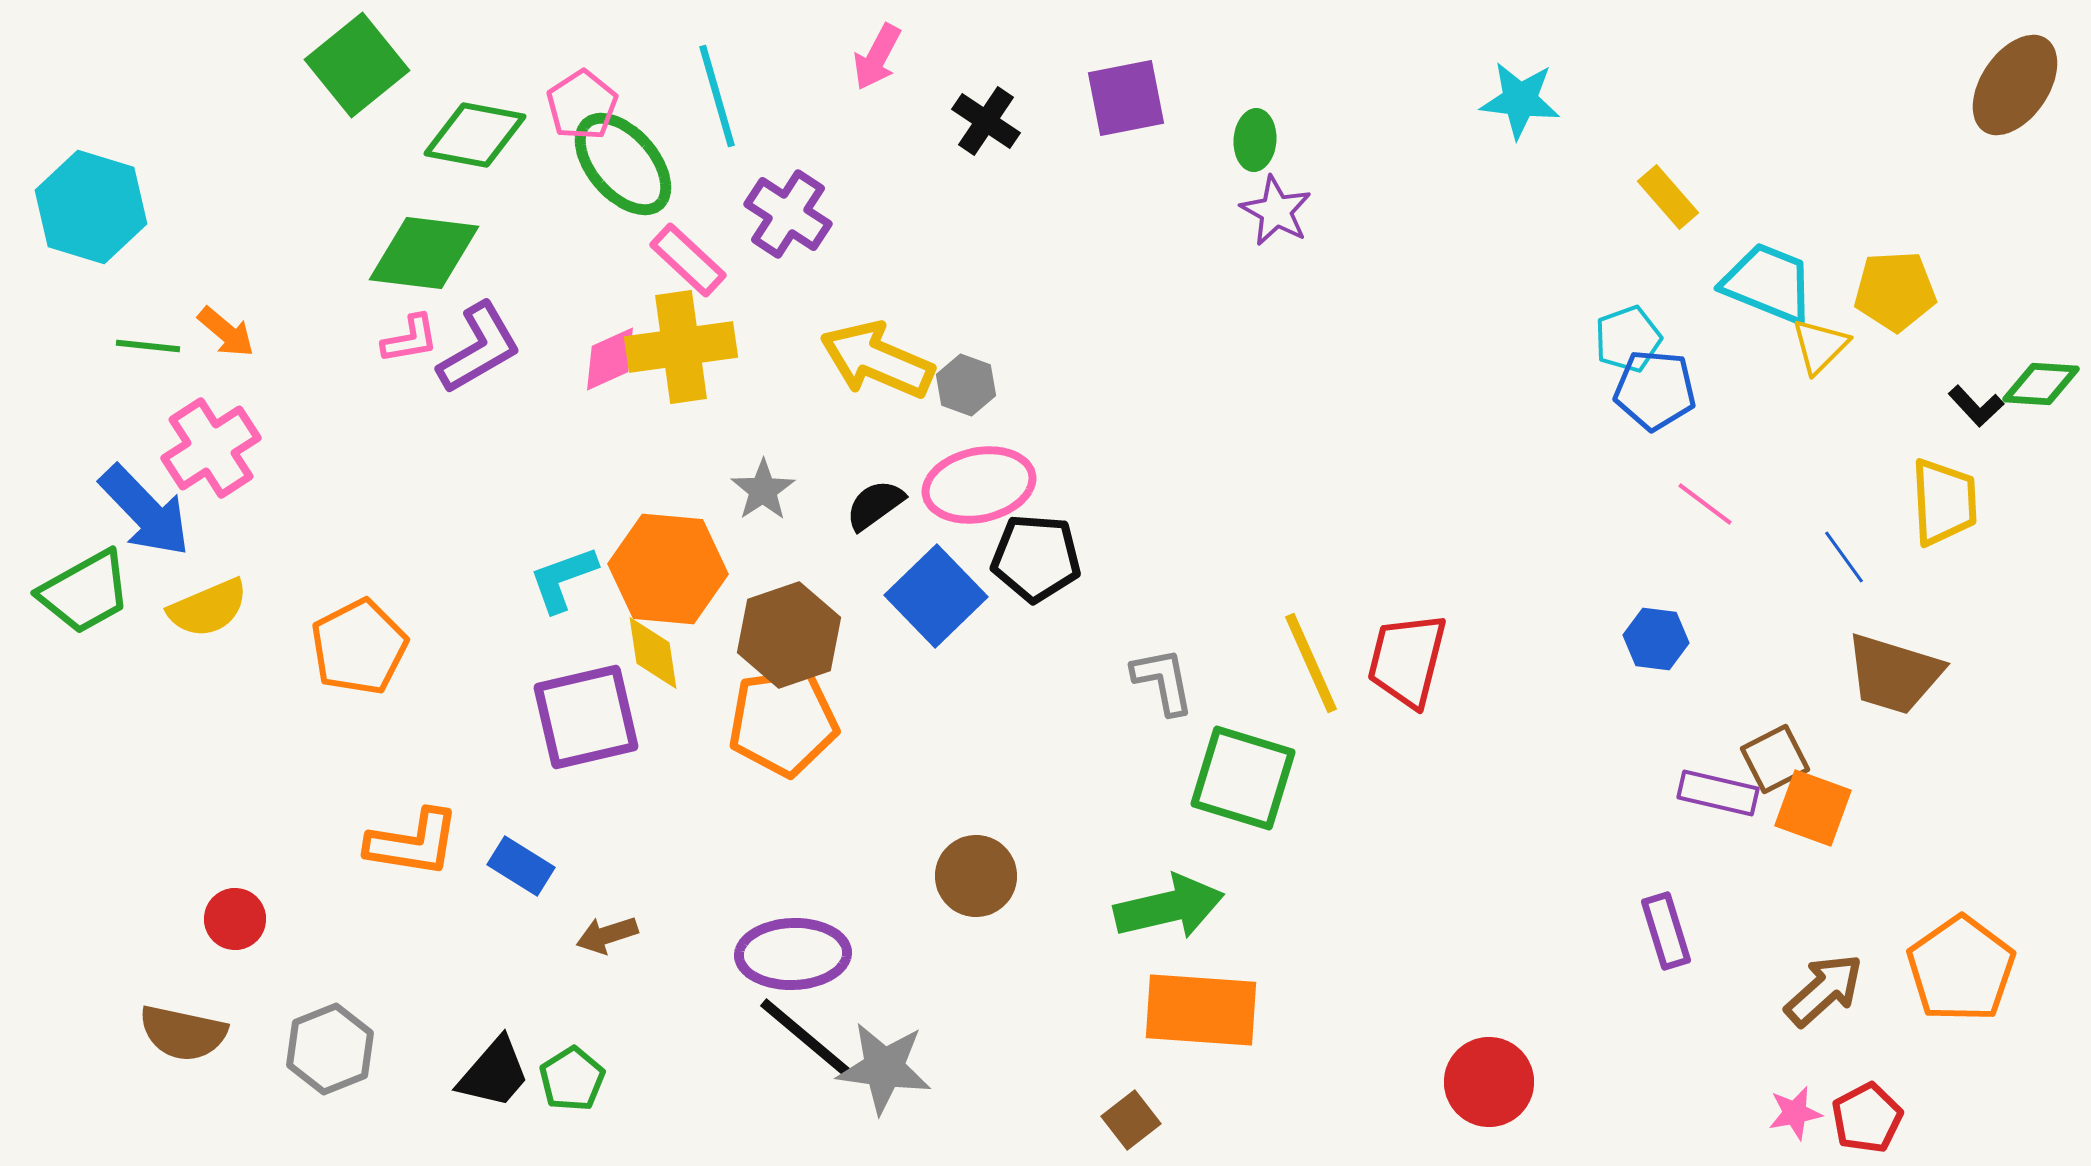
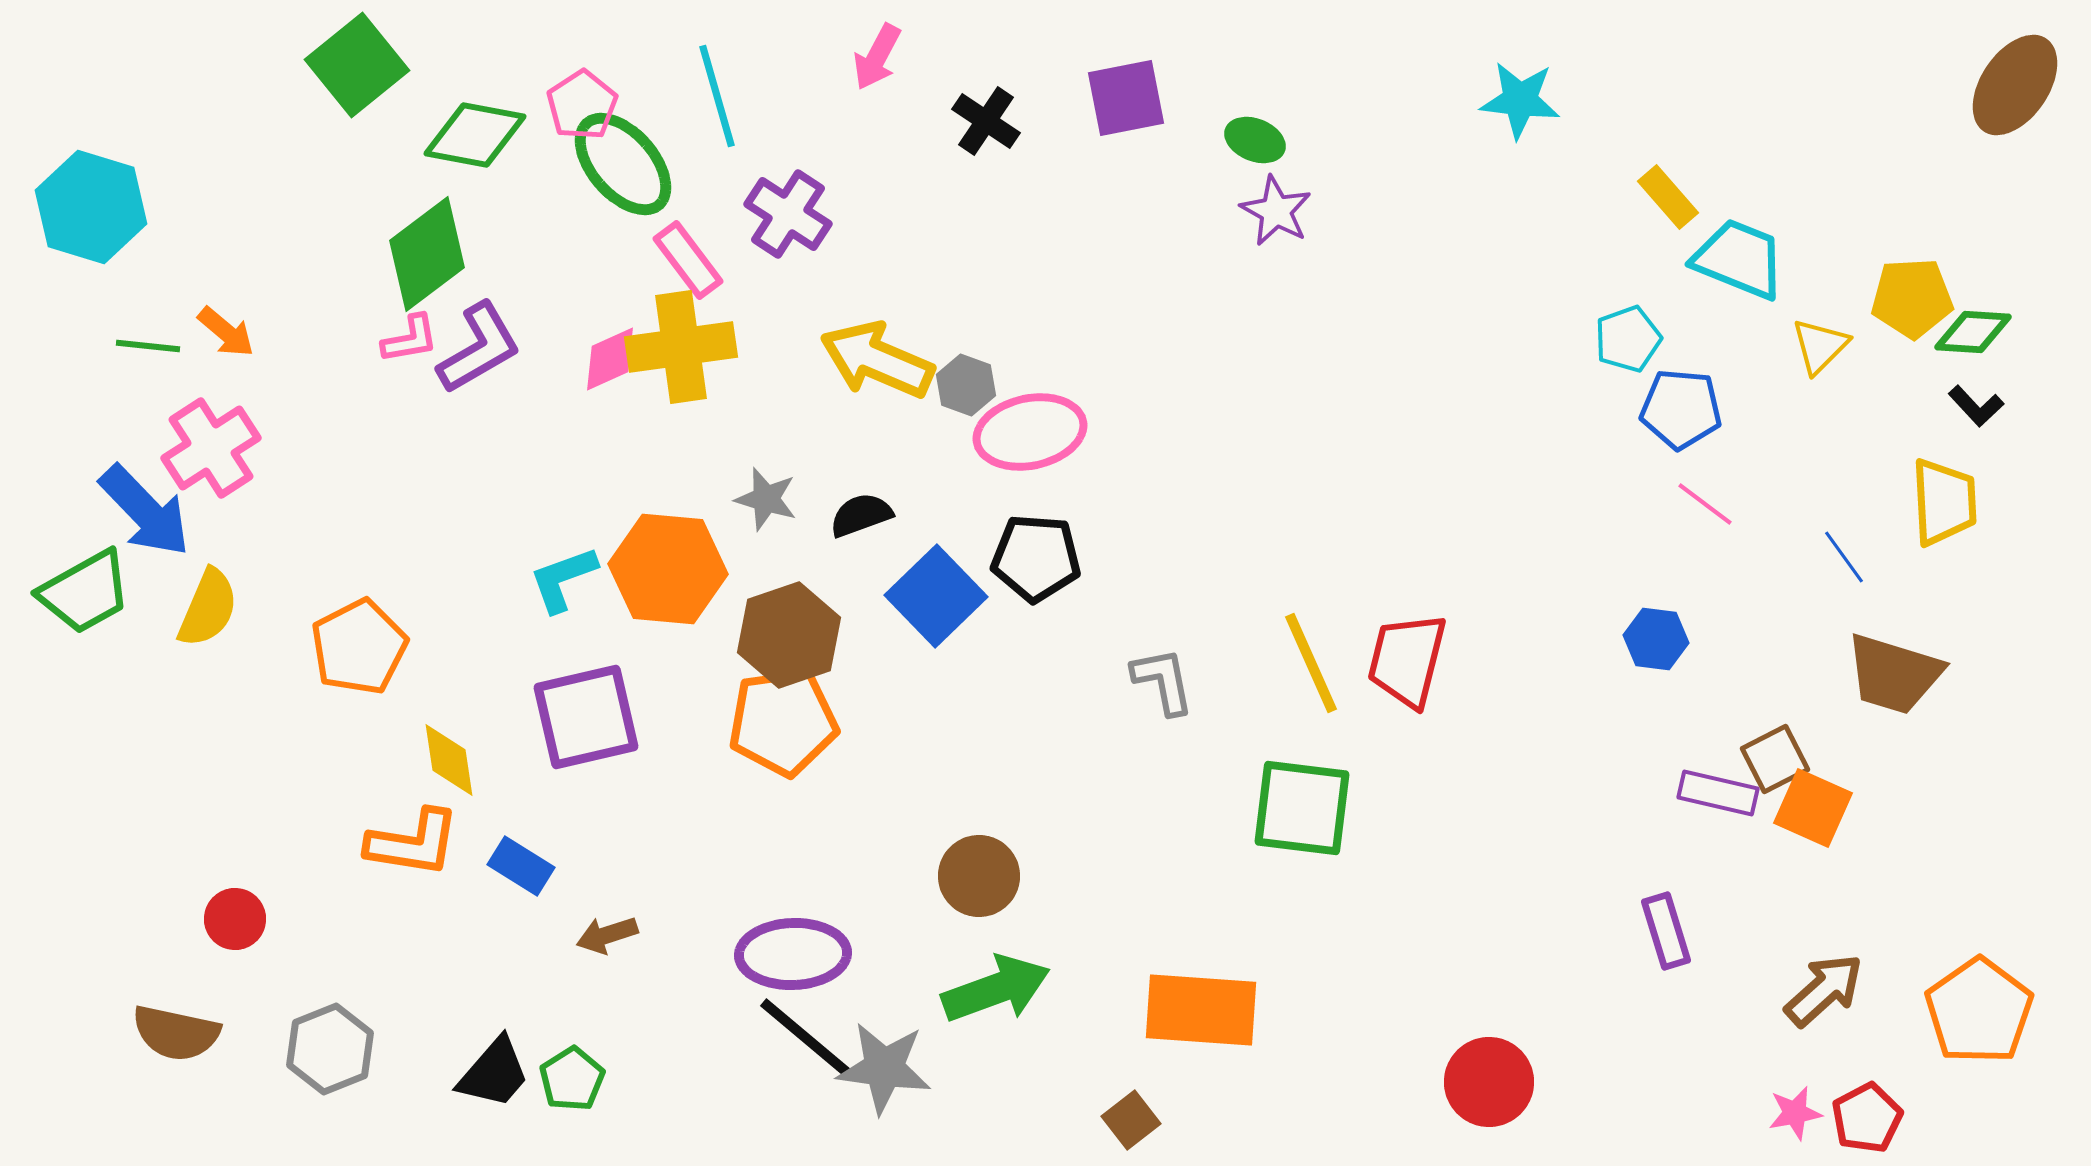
green ellipse at (1255, 140): rotated 72 degrees counterclockwise
green diamond at (424, 253): moved 3 px right, 1 px down; rotated 44 degrees counterclockwise
pink rectangle at (688, 260): rotated 10 degrees clockwise
cyan trapezoid at (1768, 283): moved 29 px left, 24 px up
yellow pentagon at (1895, 291): moved 17 px right, 7 px down
green diamond at (2041, 384): moved 68 px left, 52 px up
blue pentagon at (1655, 390): moved 26 px right, 19 px down
pink ellipse at (979, 485): moved 51 px right, 53 px up
gray star at (763, 490): moved 3 px right, 9 px down; rotated 22 degrees counterclockwise
black semicircle at (875, 505): moved 14 px left, 10 px down; rotated 16 degrees clockwise
yellow semicircle at (208, 608): rotated 44 degrees counterclockwise
yellow diamond at (653, 653): moved 204 px left, 107 px down
green square at (1243, 778): moved 59 px right, 30 px down; rotated 10 degrees counterclockwise
orange square at (1813, 808): rotated 4 degrees clockwise
brown circle at (976, 876): moved 3 px right
green arrow at (1169, 907): moved 173 px left, 82 px down; rotated 7 degrees counterclockwise
orange pentagon at (1961, 969): moved 18 px right, 42 px down
brown semicircle at (183, 1033): moved 7 px left
